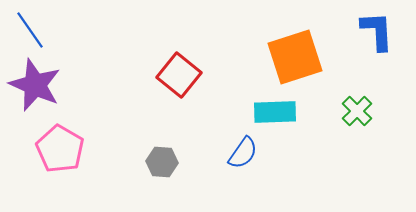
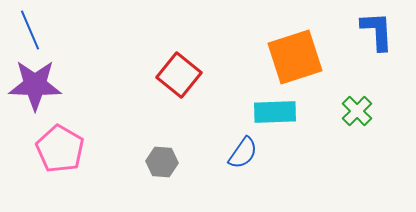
blue line: rotated 12 degrees clockwise
purple star: rotated 22 degrees counterclockwise
